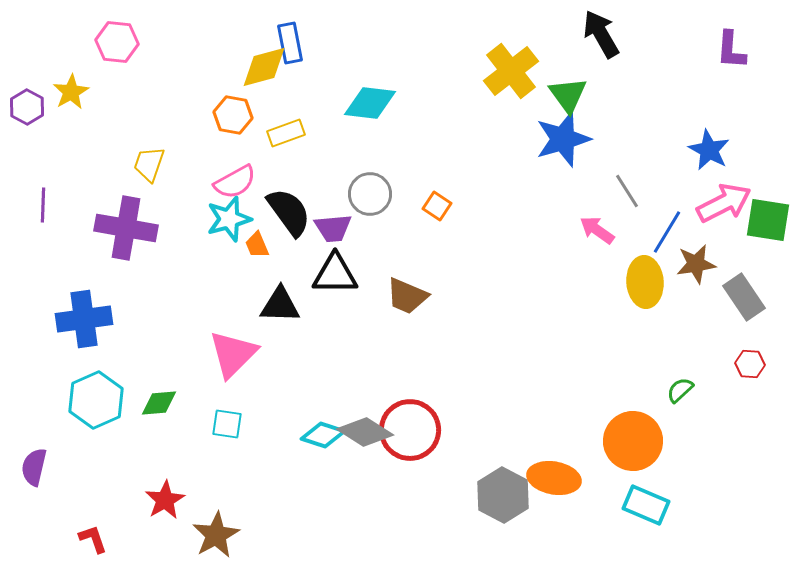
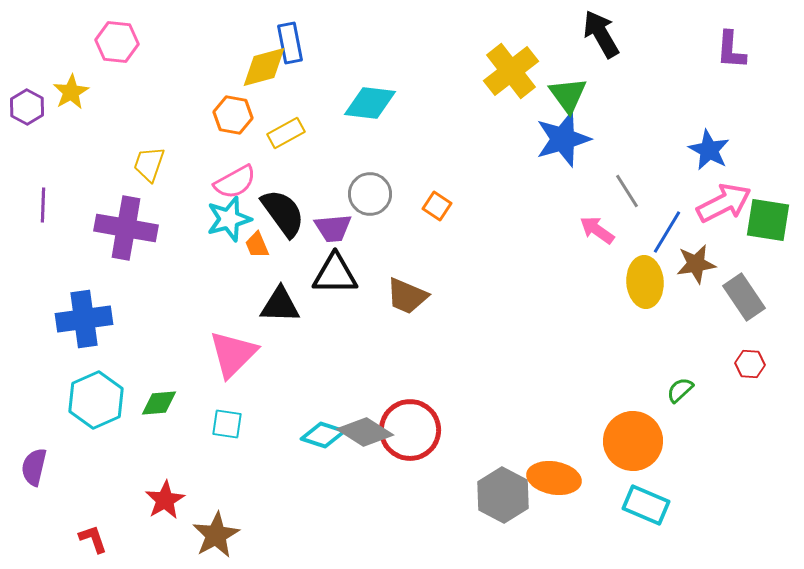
yellow rectangle at (286, 133): rotated 9 degrees counterclockwise
black semicircle at (289, 212): moved 6 px left, 1 px down
